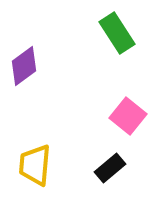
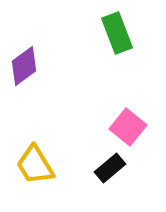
green rectangle: rotated 12 degrees clockwise
pink square: moved 11 px down
yellow trapezoid: rotated 36 degrees counterclockwise
